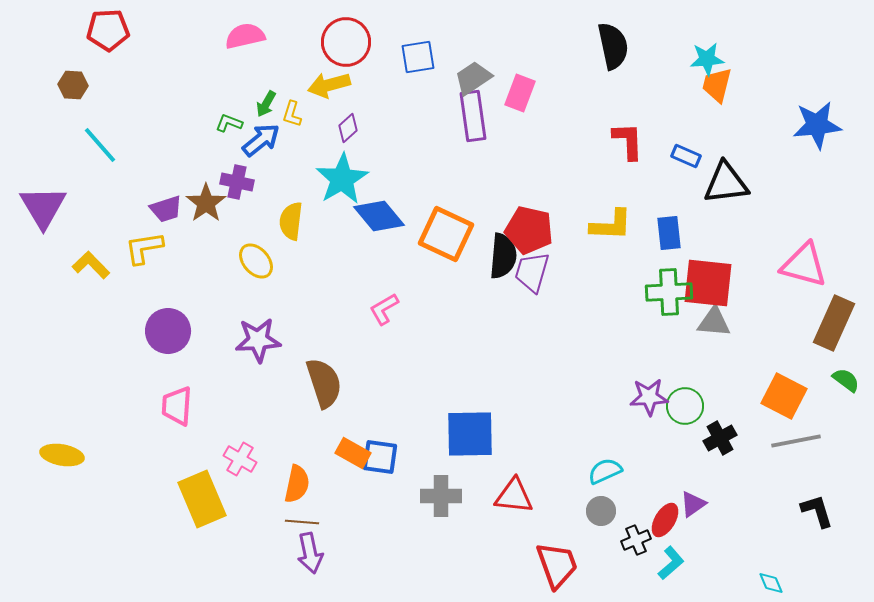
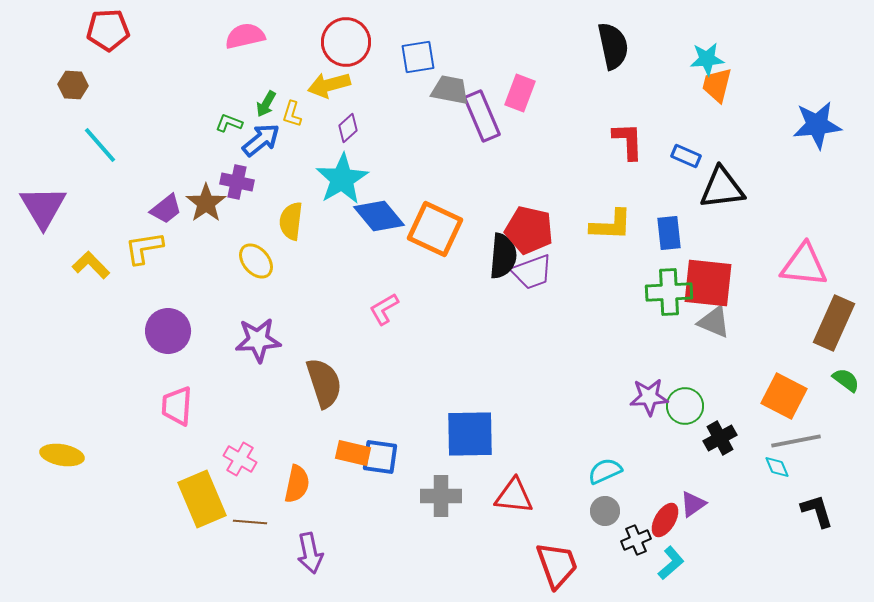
gray trapezoid at (473, 78): moved 23 px left, 12 px down; rotated 45 degrees clockwise
purple rectangle at (473, 116): moved 9 px right; rotated 15 degrees counterclockwise
black triangle at (726, 183): moved 4 px left, 5 px down
purple trapezoid at (166, 209): rotated 20 degrees counterclockwise
orange square at (446, 234): moved 11 px left, 5 px up
pink triangle at (804, 265): rotated 9 degrees counterclockwise
purple trapezoid at (532, 272): rotated 126 degrees counterclockwise
gray triangle at (714, 322): rotated 18 degrees clockwise
orange rectangle at (353, 453): rotated 16 degrees counterclockwise
gray circle at (601, 511): moved 4 px right
brown line at (302, 522): moved 52 px left
cyan diamond at (771, 583): moved 6 px right, 116 px up
